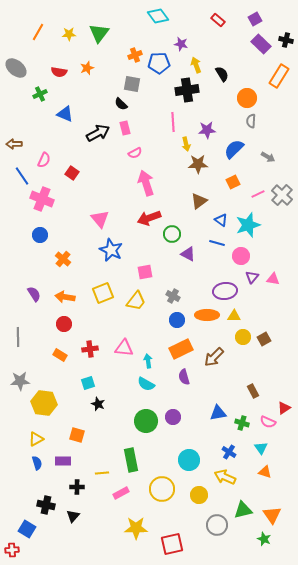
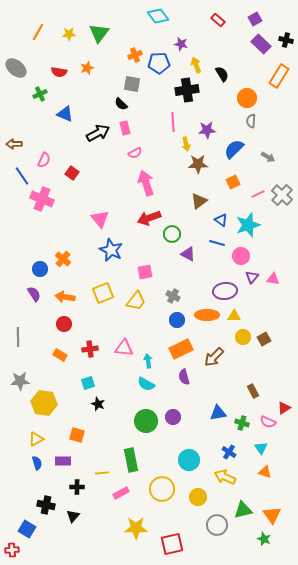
blue circle at (40, 235): moved 34 px down
yellow circle at (199, 495): moved 1 px left, 2 px down
